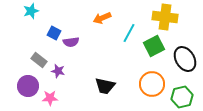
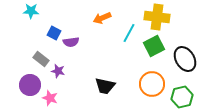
cyan star: rotated 21 degrees clockwise
yellow cross: moved 8 px left
gray rectangle: moved 2 px right, 1 px up
purple circle: moved 2 px right, 1 px up
pink star: rotated 21 degrees clockwise
